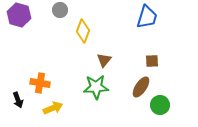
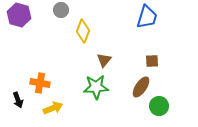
gray circle: moved 1 px right
green circle: moved 1 px left, 1 px down
